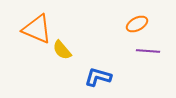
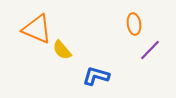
orange ellipse: moved 3 px left; rotated 70 degrees counterclockwise
purple line: moved 2 px right, 1 px up; rotated 50 degrees counterclockwise
blue L-shape: moved 2 px left, 1 px up
